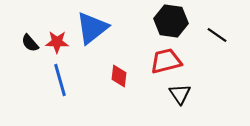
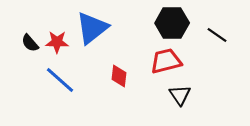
black hexagon: moved 1 px right, 2 px down; rotated 8 degrees counterclockwise
blue line: rotated 32 degrees counterclockwise
black triangle: moved 1 px down
